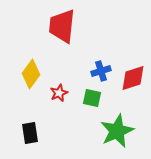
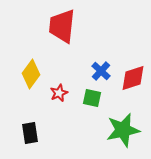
blue cross: rotated 30 degrees counterclockwise
green star: moved 6 px right, 1 px up; rotated 12 degrees clockwise
